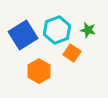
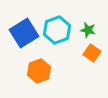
blue square: moved 1 px right, 2 px up
orange square: moved 20 px right
orange hexagon: rotated 10 degrees clockwise
